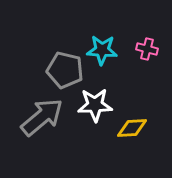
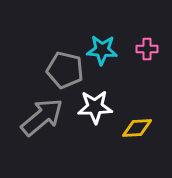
pink cross: rotated 15 degrees counterclockwise
white star: moved 2 px down
yellow diamond: moved 5 px right
